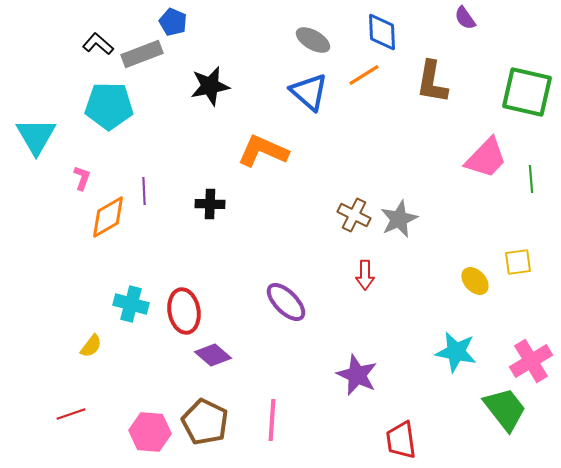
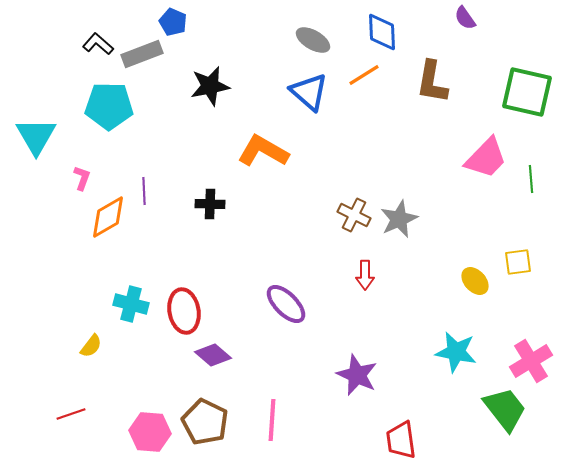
orange L-shape: rotated 6 degrees clockwise
purple ellipse: moved 2 px down
